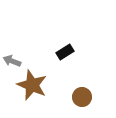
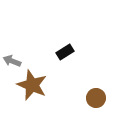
brown circle: moved 14 px right, 1 px down
